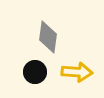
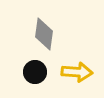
gray diamond: moved 4 px left, 3 px up
